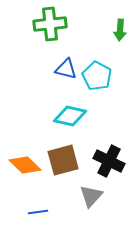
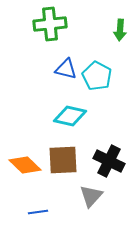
brown square: rotated 12 degrees clockwise
